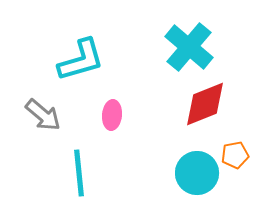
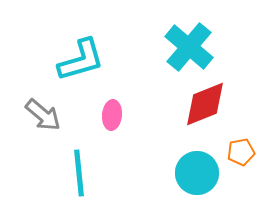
orange pentagon: moved 6 px right, 3 px up
